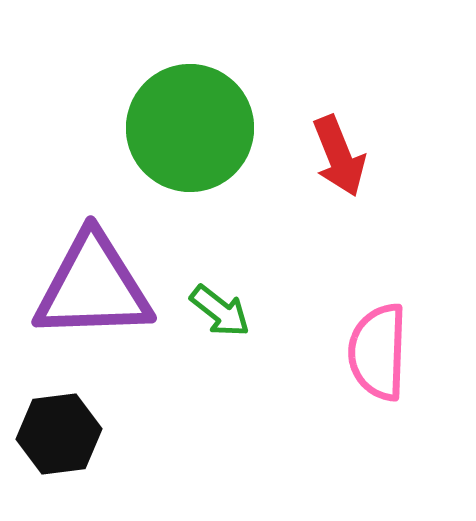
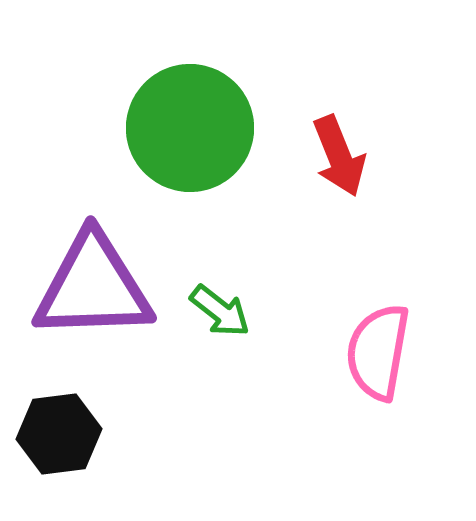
pink semicircle: rotated 8 degrees clockwise
